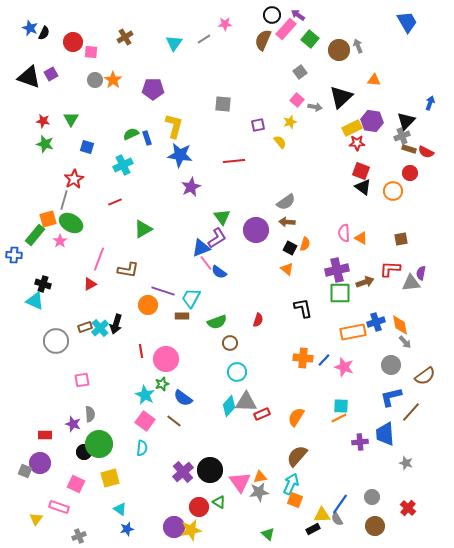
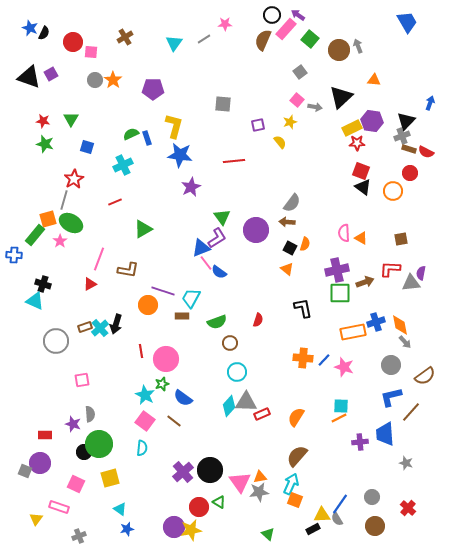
gray semicircle at (286, 202): moved 6 px right, 1 px down; rotated 18 degrees counterclockwise
